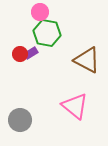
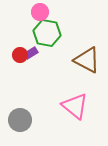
red circle: moved 1 px down
